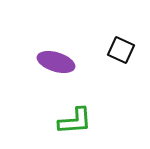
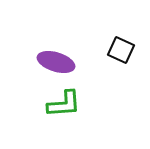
green L-shape: moved 11 px left, 17 px up
